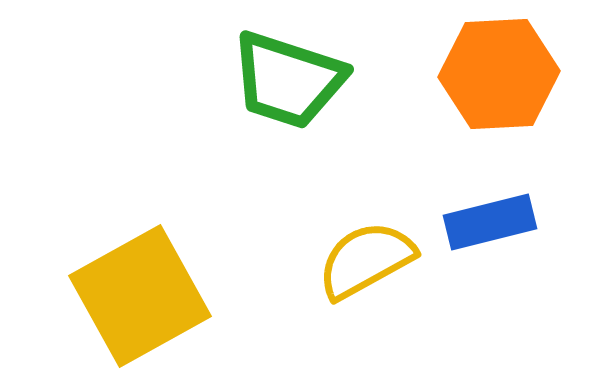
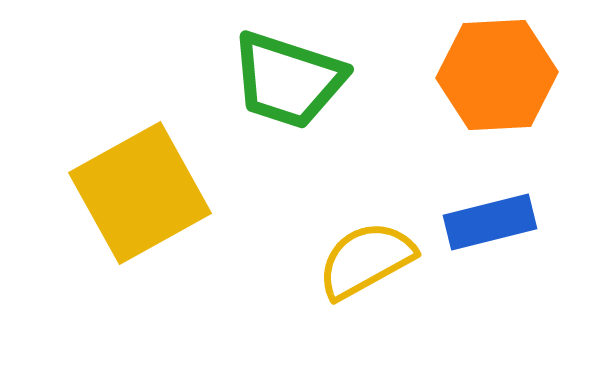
orange hexagon: moved 2 px left, 1 px down
yellow square: moved 103 px up
